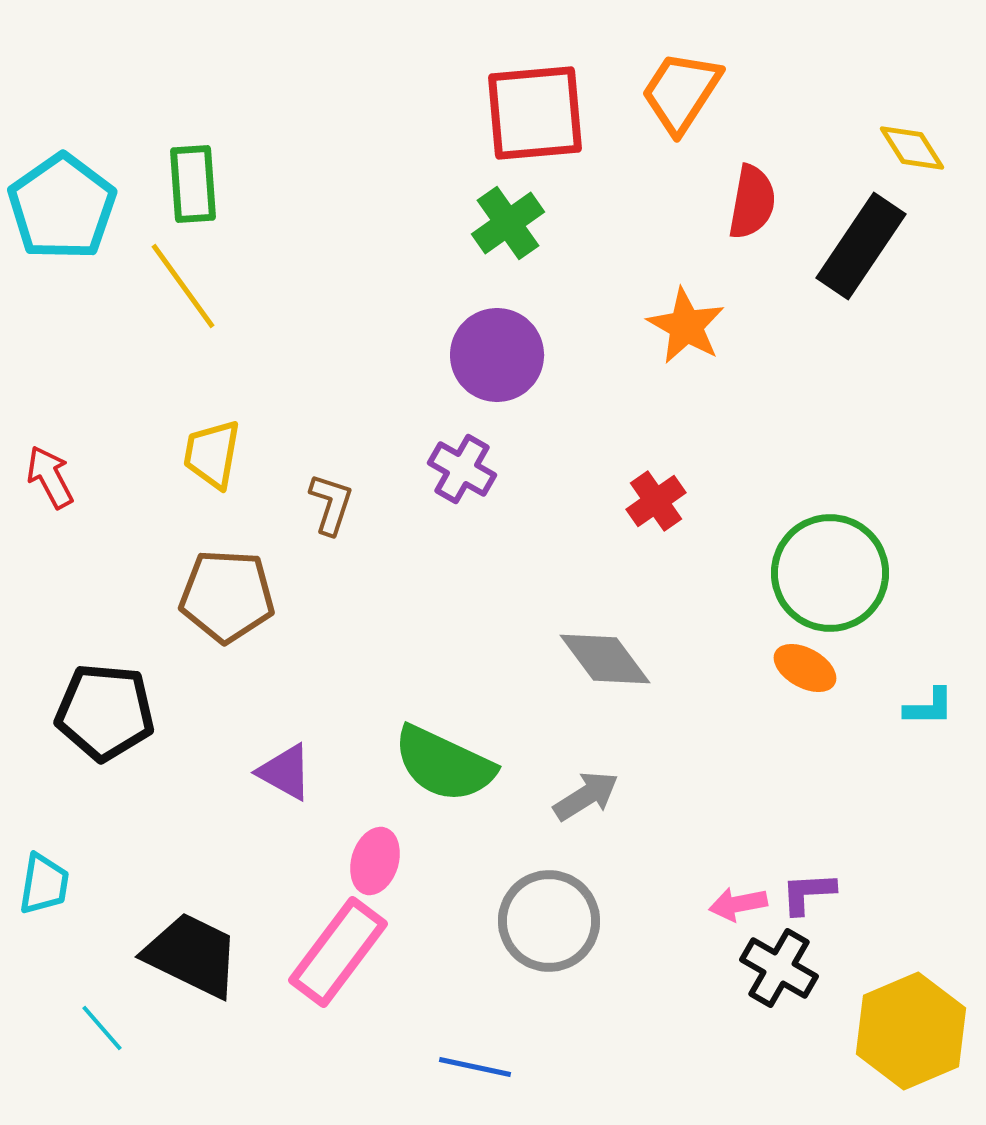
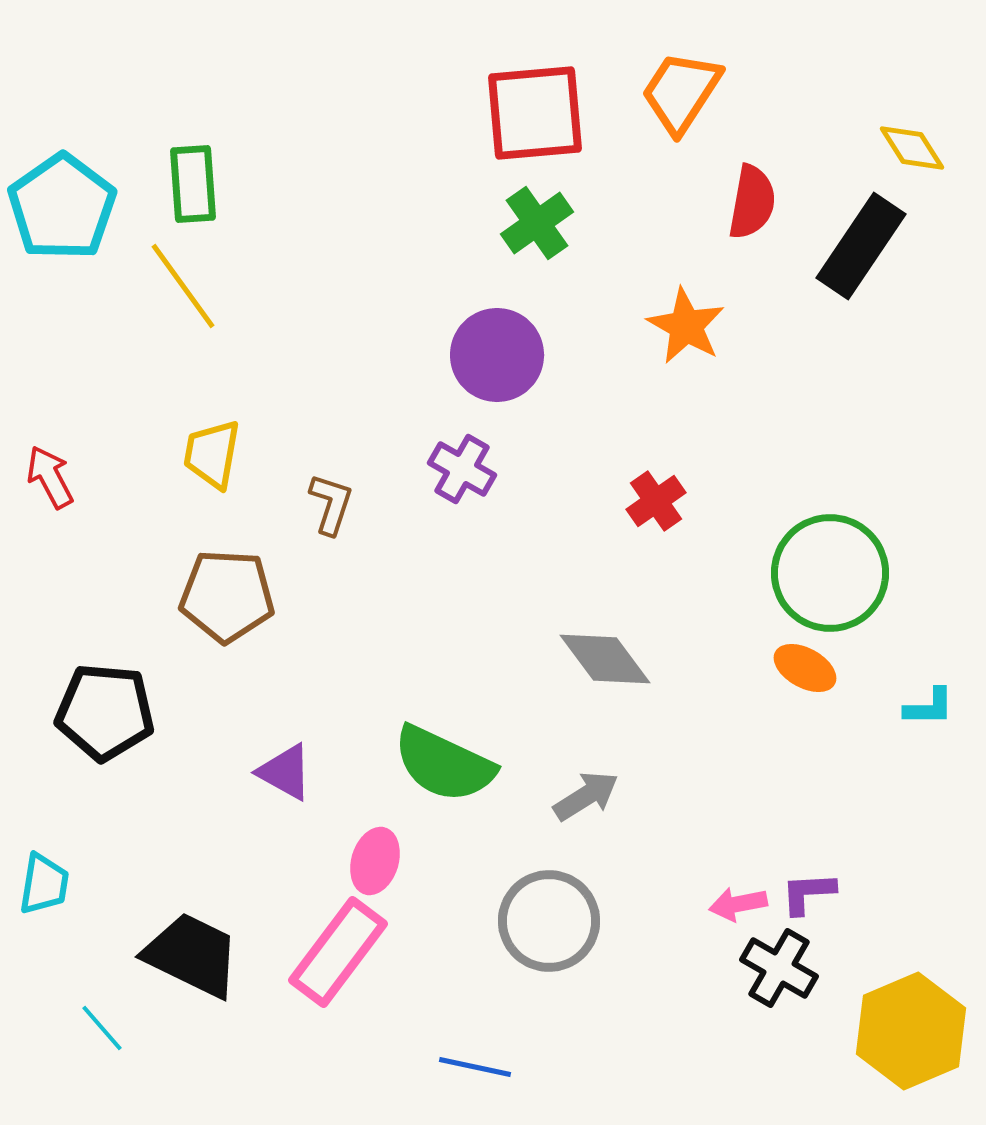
green cross: moved 29 px right
